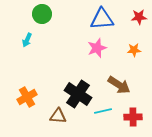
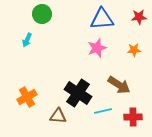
black cross: moved 1 px up
